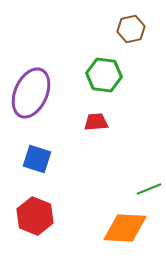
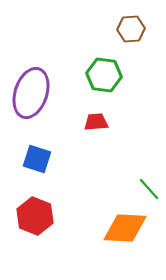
brown hexagon: rotated 8 degrees clockwise
purple ellipse: rotated 6 degrees counterclockwise
green line: rotated 70 degrees clockwise
